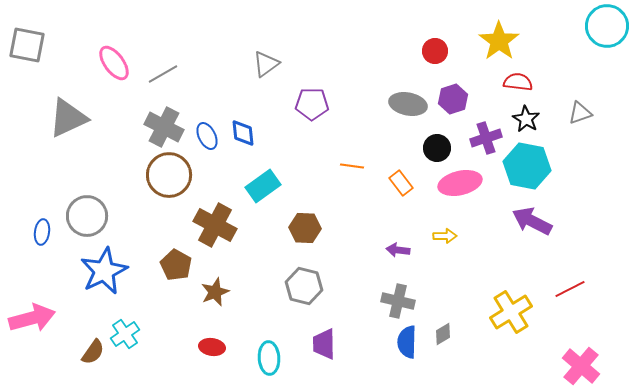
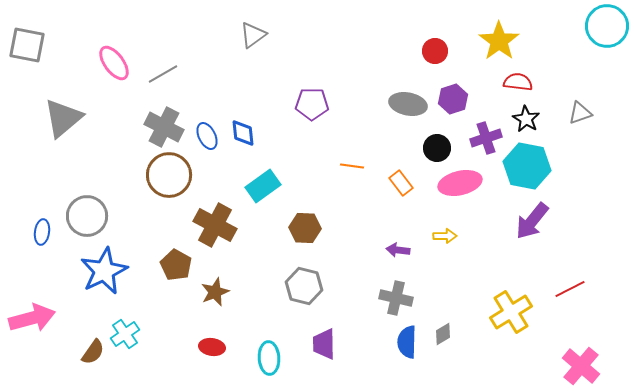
gray triangle at (266, 64): moved 13 px left, 29 px up
gray triangle at (68, 118): moved 5 px left; rotated 15 degrees counterclockwise
purple arrow at (532, 221): rotated 78 degrees counterclockwise
gray cross at (398, 301): moved 2 px left, 3 px up
